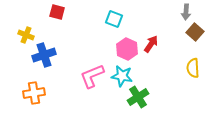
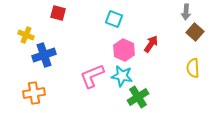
red square: moved 1 px right, 1 px down
pink hexagon: moved 3 px left, 1 px down
